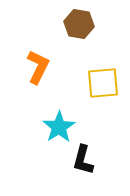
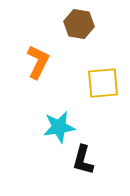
orange L-shape: moved 5 px up
cyan star: rotated 24 degrees clockwise
